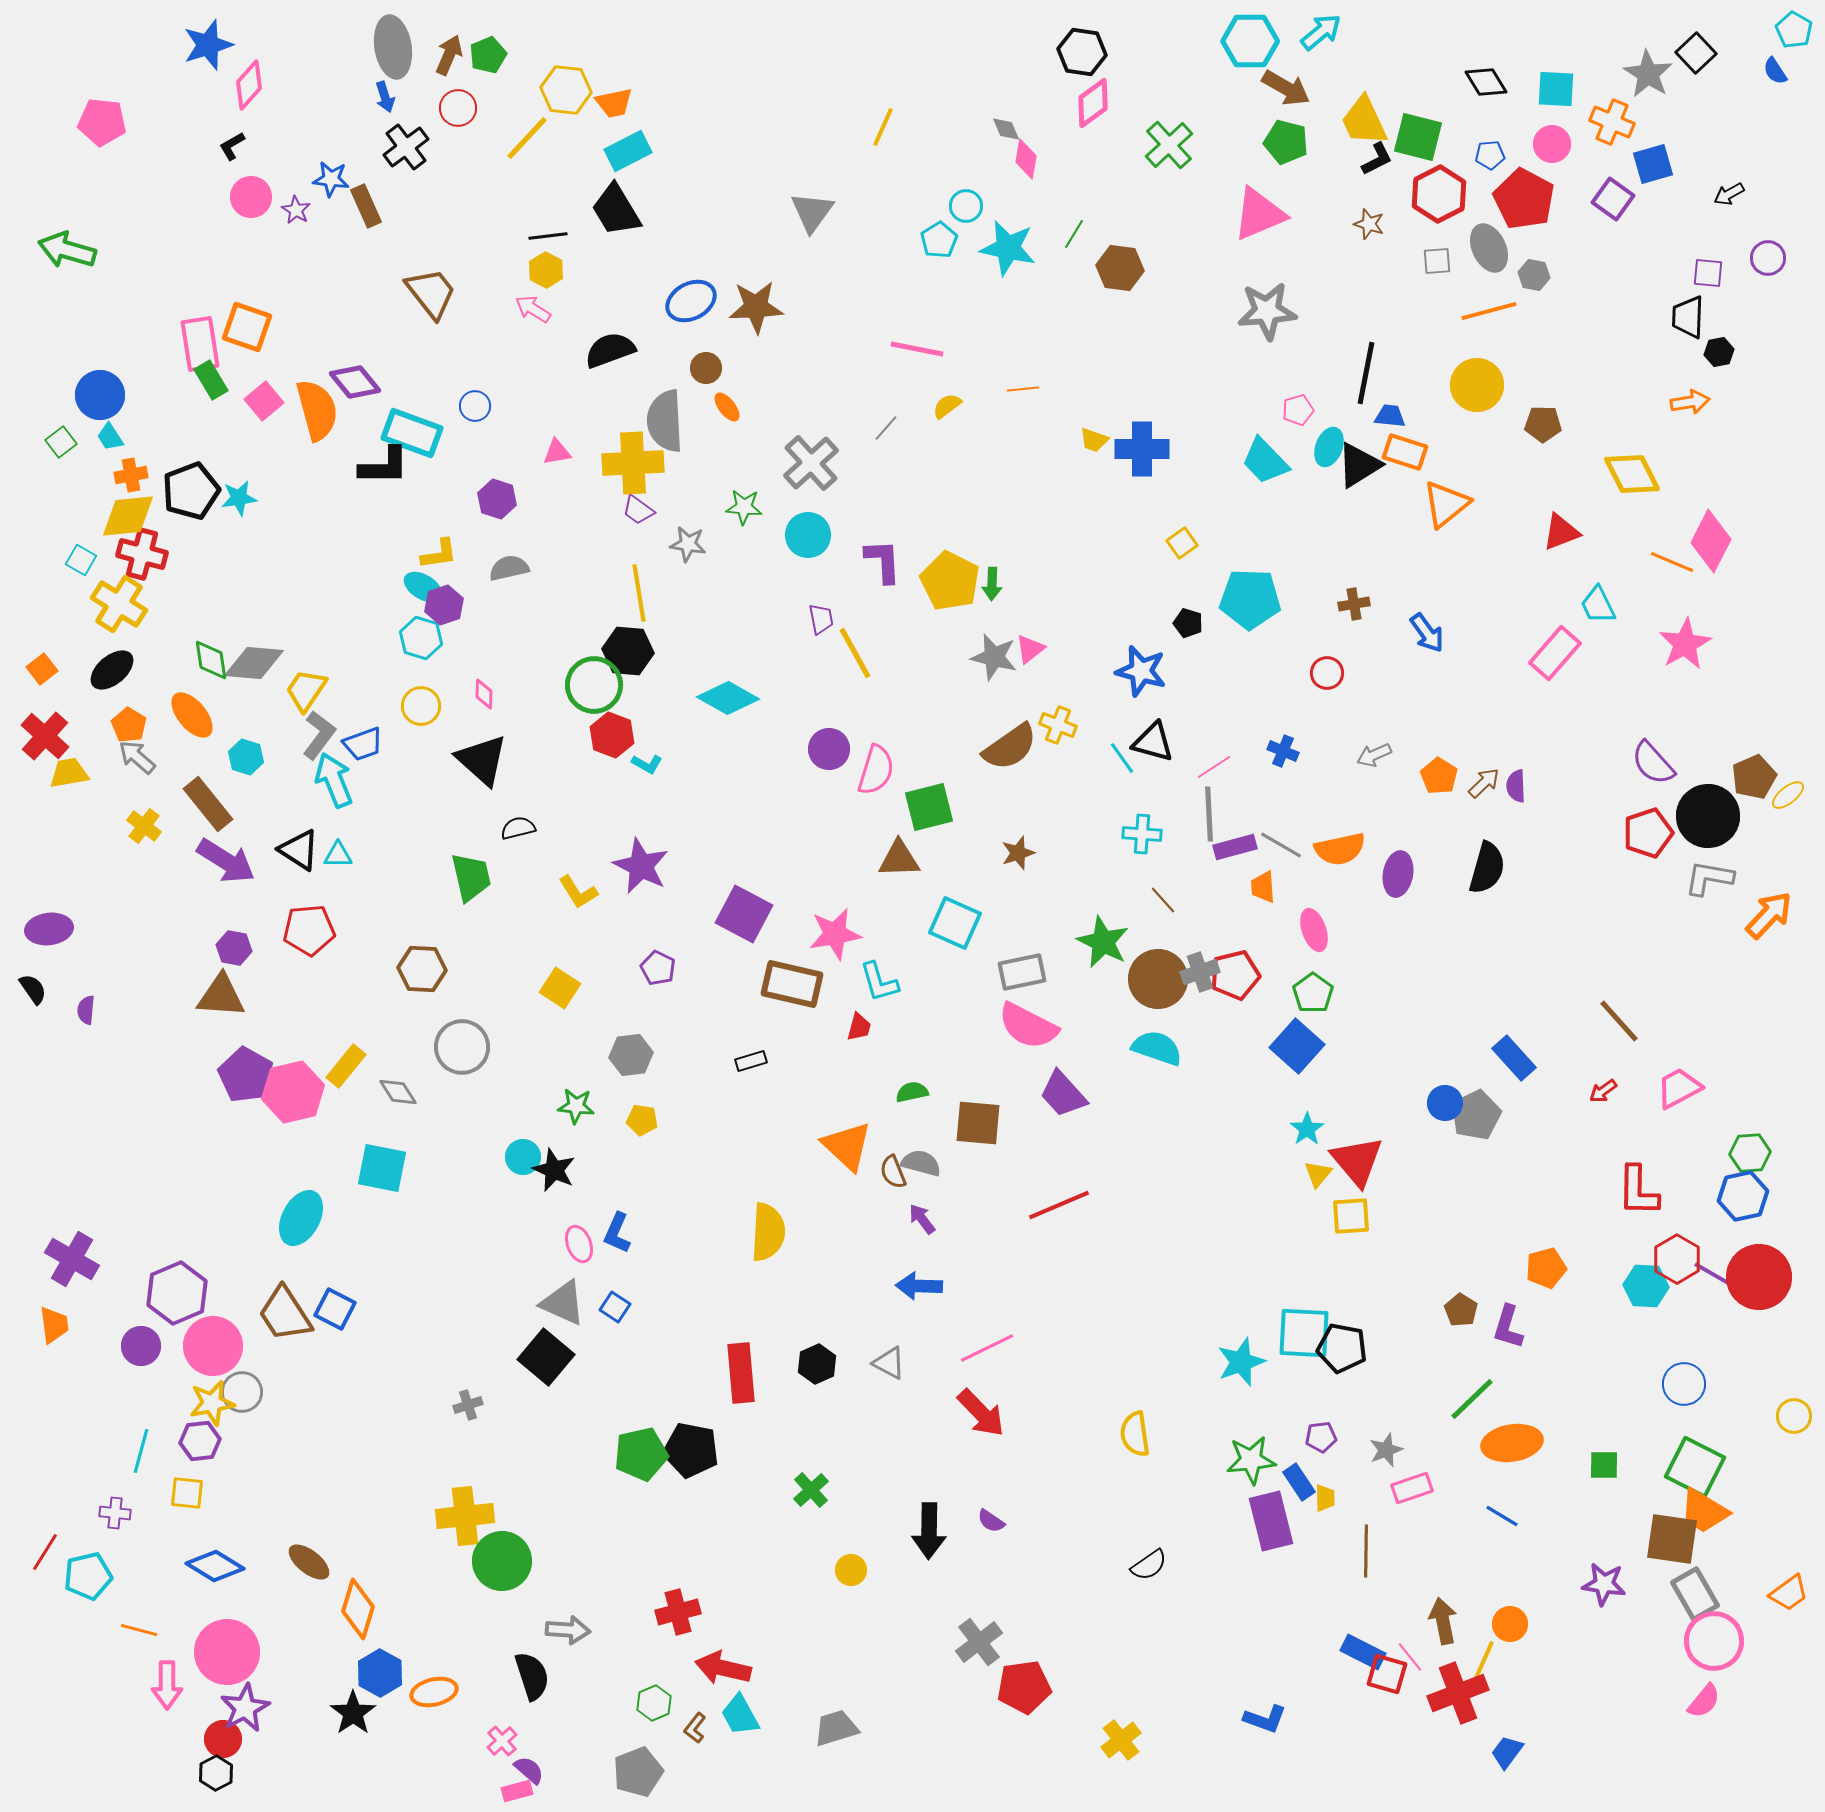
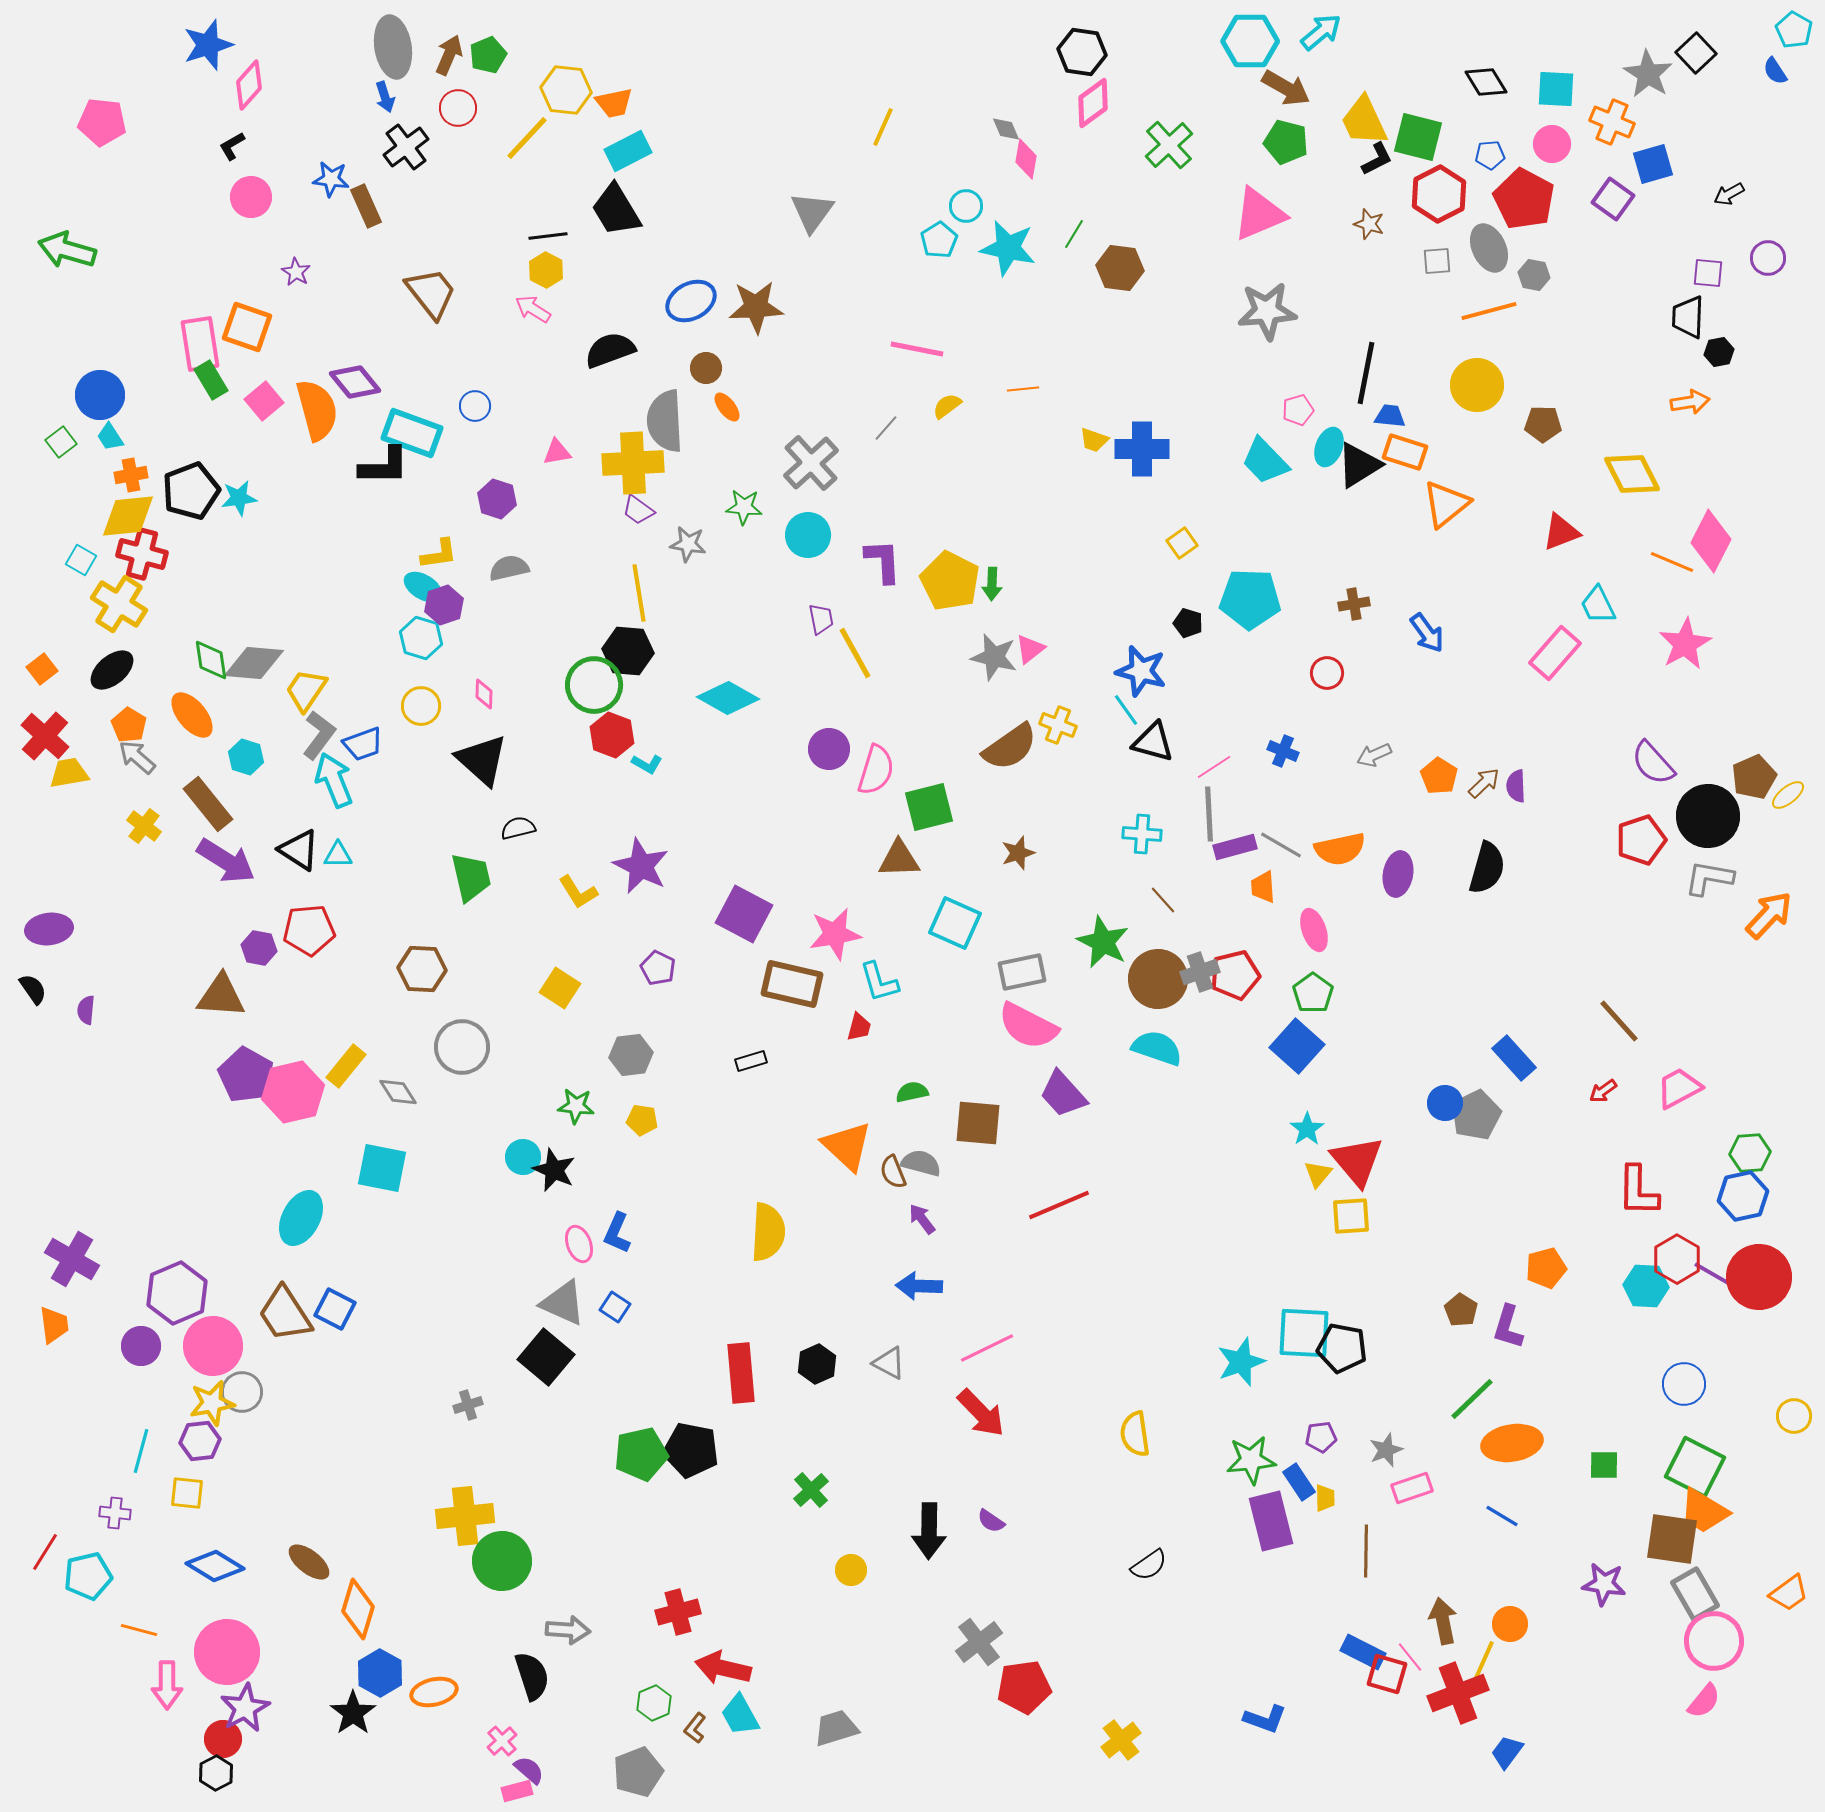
purple star at (296, 210): moved 62 px down
cyan line at (1122, 758): moved 4 px right, 48 px up
red pentagon at (1648, 833): moved 7 px left, 7 px down
purple hexagon at (234, 948): moved 25 px right
